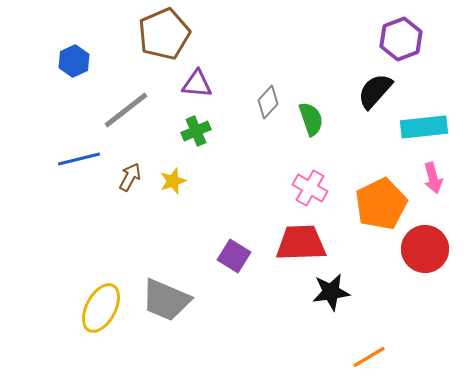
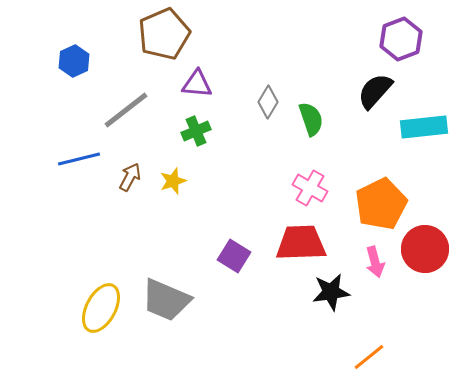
gray diamond: rotated 12 degrees counterclockwise
pink arrow: moved 58 px left, 84 px down
orange line: rotated 8 degrees counterclockwise
